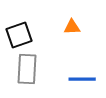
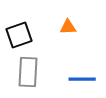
orange triangle: moved 4 px left
gray rectangle: moved 1 px right, 3 px down
